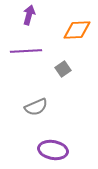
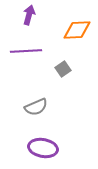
purple ellipse: moved 10 px left, 2 px up
